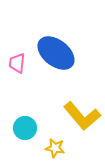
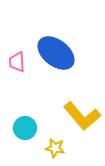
pink trapezoid: moved 1 px up; rotated 10 degrees counterclockwise
